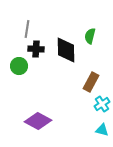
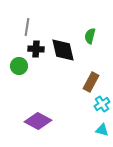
gray line: moved 2 px up
black diamond: moved 3 px left; rotated 12 degrees counterclockwise
